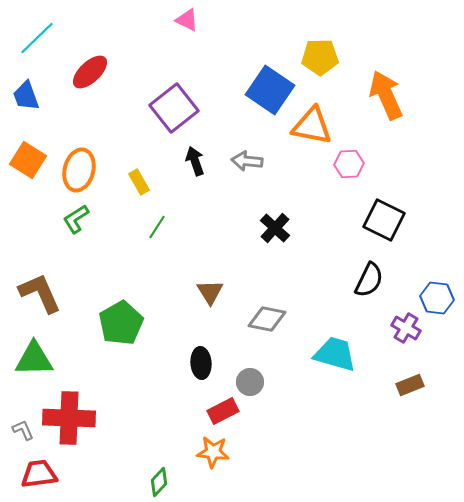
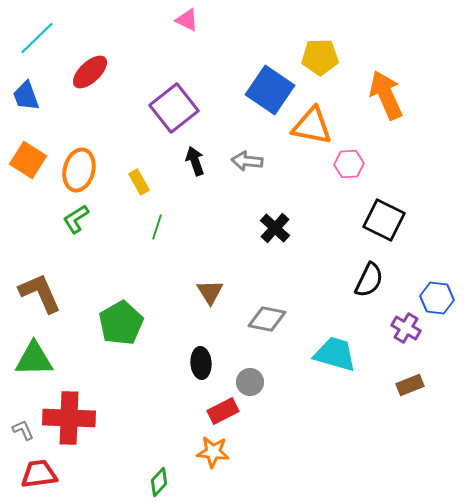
green line: rotated 15 degrees counterclockwise
